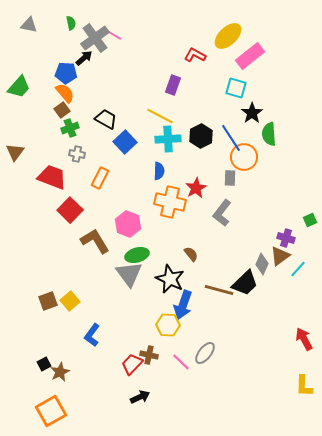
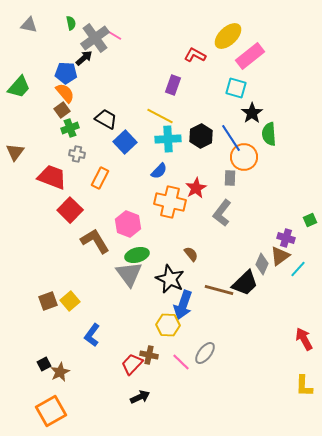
blue semicircle at (159, 171): rotated 42 degrees clockwise
